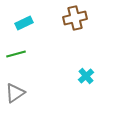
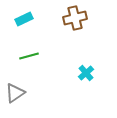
cyan rectangle: moved 4 px up
green line: moved 13 px right, 2 px down
cyan cross: moved 3 px up
